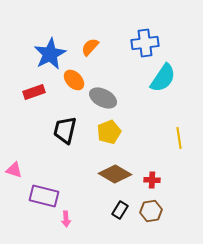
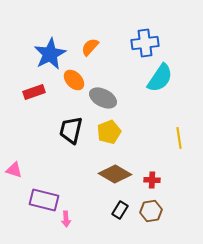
cyan semicircle: moved 3 px left
black trapezoid: moved 6 px right
purple rectangle: moved 4 px down
